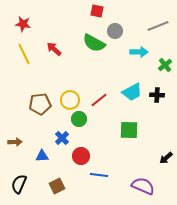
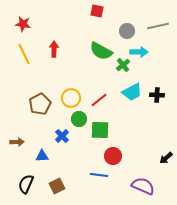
gray line: rotated 10 degrees clockwise
gray circle: moved 12 px right
green semicircle: moved 7 px right, 8 px down
red arrow: rotated 49 degrees clockwise
green cross: moved 42 px left
yellow circle: moved 1 px right, 2 px up
brown pentagon: rotated 20 degrees counterclockwise
green square: moved 29 px left
blue cross: moved 2 px up
brown arrow: moved 2 px right
red circle: moved 32 px right
black semicircle: moved 7 px right
